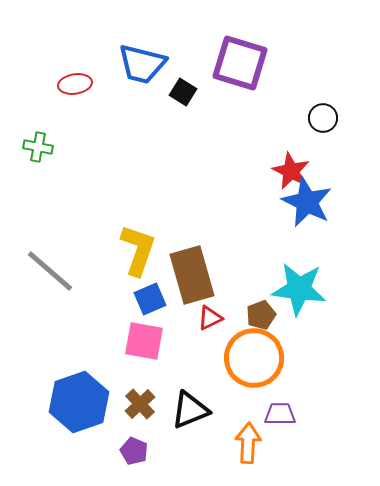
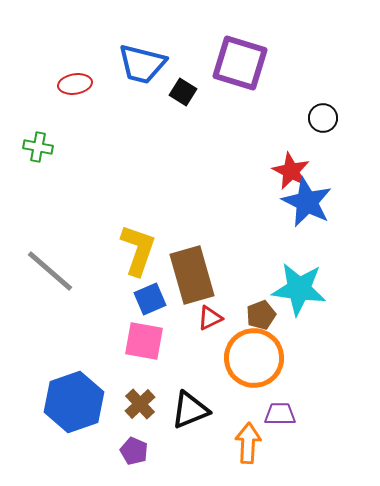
blue hexagon: moved 5 px left
